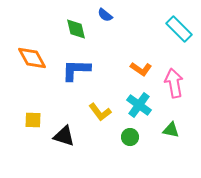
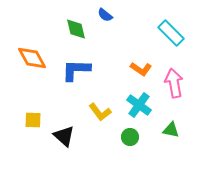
cyan rectangle: moved 8 px left, 4 px down
black triangle: rotated 25 degrees clockwise
